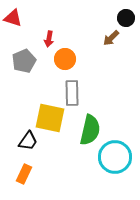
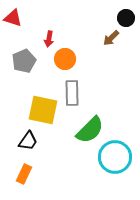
yellow square: moved 7 px left, 8 px up
green semicircle: rotated 32 degrees clockwise
